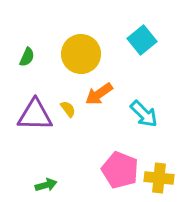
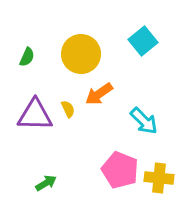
cyan square: moved 1 px right, 1 px down
yellow semicircle: rotated 12 degrees clockwise
cyan arrow: moved 7 px down
green arrow: moved 2 px up; rotated 15 degrees counterclockwise
